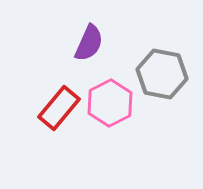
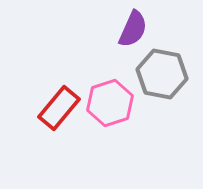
purple semicircle: moved 44 px right, 14 px up
pink hexagon: rotated 9 degrees clockwise
